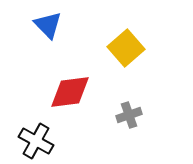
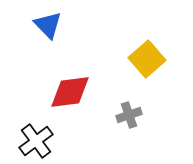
yellow square: moved 21 px right, 11 px down
black cross: rotated 24 degrees clockwise
